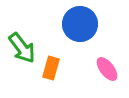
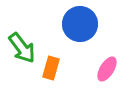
pink ellipse: rotated 70 degrees clockwise
